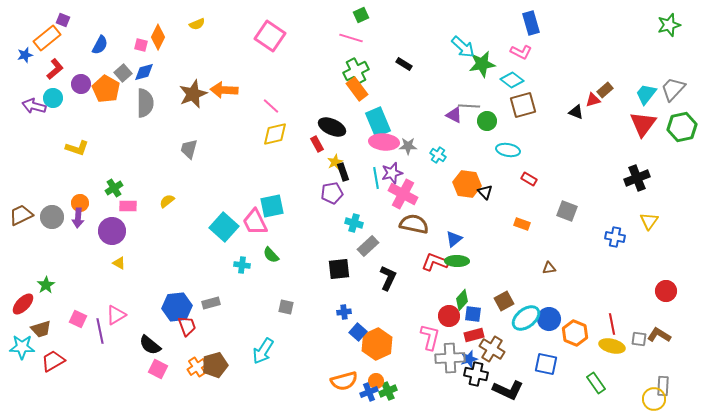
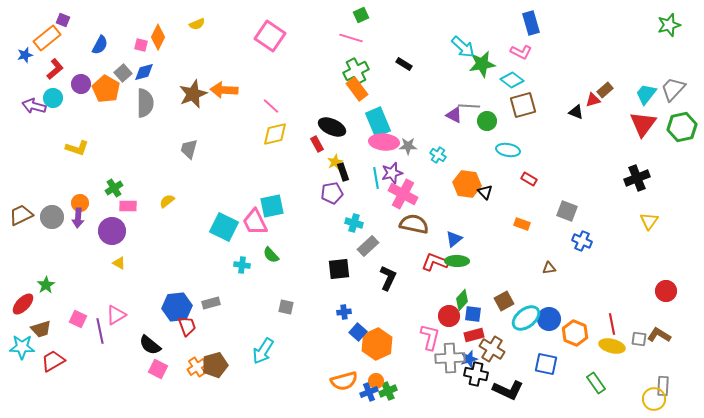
cyan square at (224, 227): rotated 16 degrees counterclockwise
blue cross at (615, 237): moved 33 px left, 4 px down; rotated 12 degrees clockwise
